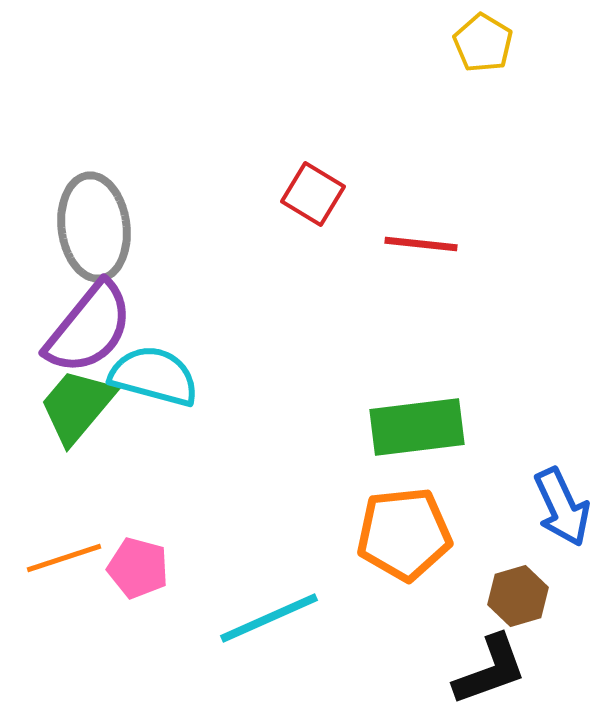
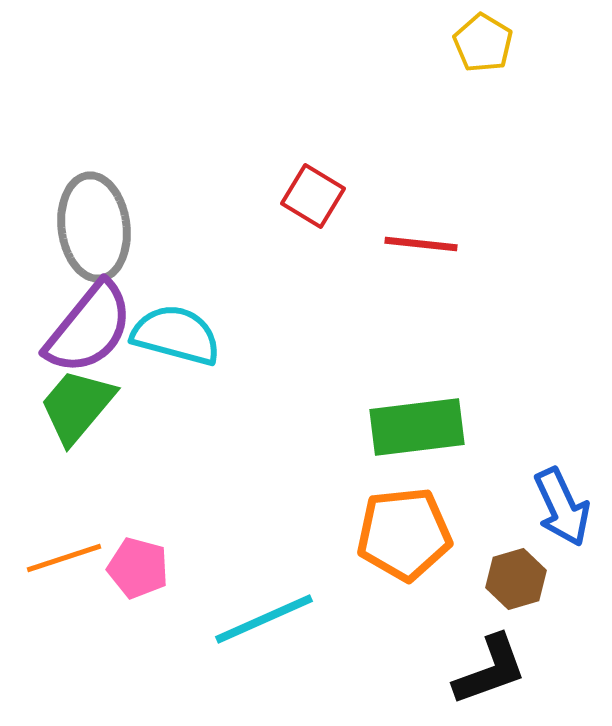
red square: moved 2 px down
cyan semicircle: moved 22 px right, 41 px up
brown hexagon: moved 2 px left, 17 px up
cyan line: moved 5 px left, 1 px down
